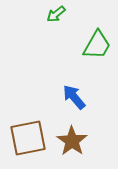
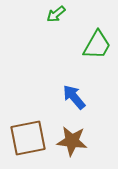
brown star: rotated 28 degrees counterclockwise
